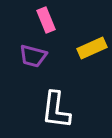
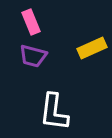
pink rectangle: moved 15 px left, 2 px down
white L-shape: moved 2 px left, 2 px down
